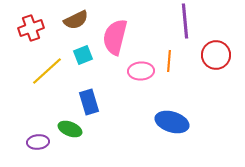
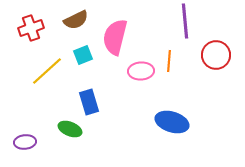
purple ellipse: moved 13 px left
